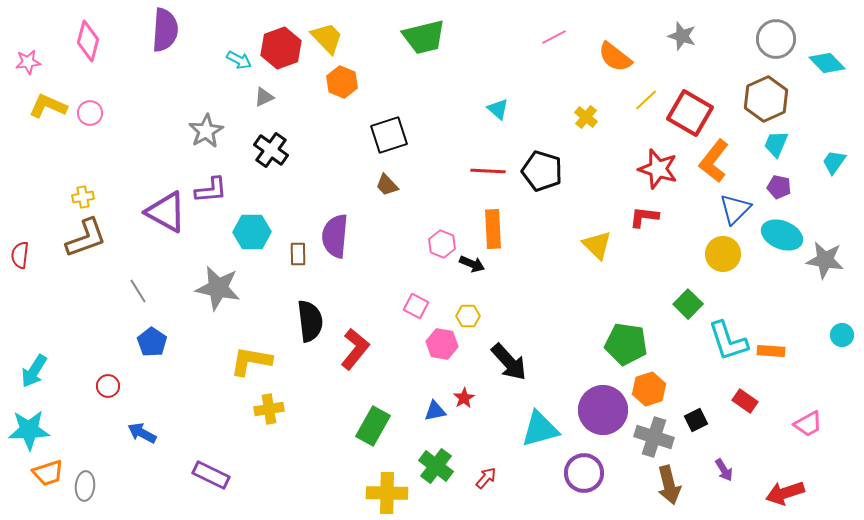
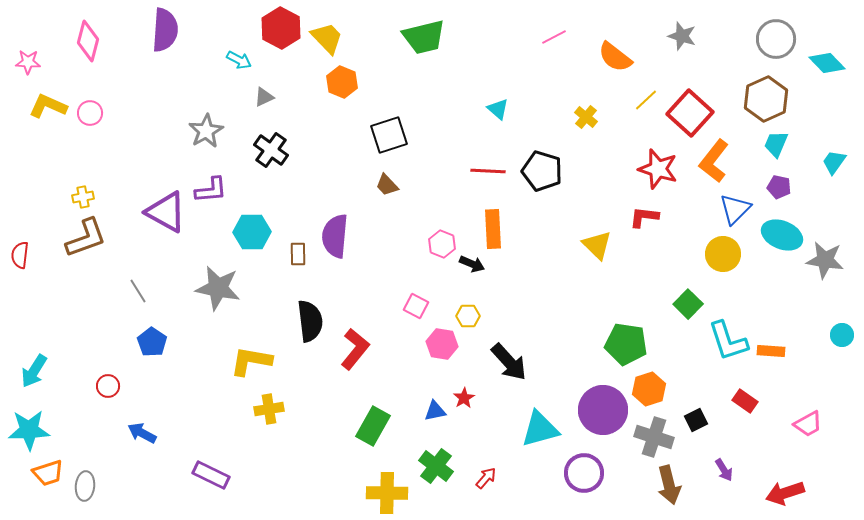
red hexagon at (281, 48): moved 20 px up; rotated 12 degrees counterclockwise
pink star at (28, 62): rotated 10 degrees clockwise
red square at (690, 113): rotated 12 degrees clockwise
